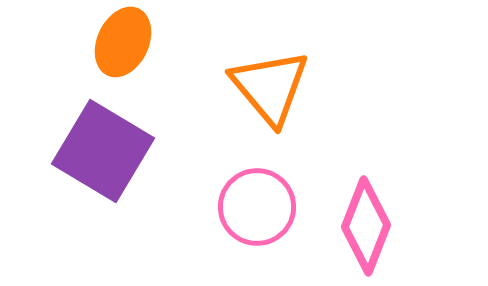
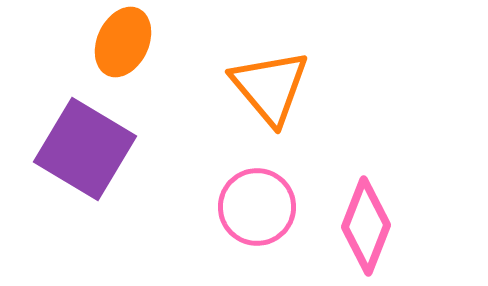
purple square: moved 18 px left, 2 px up
